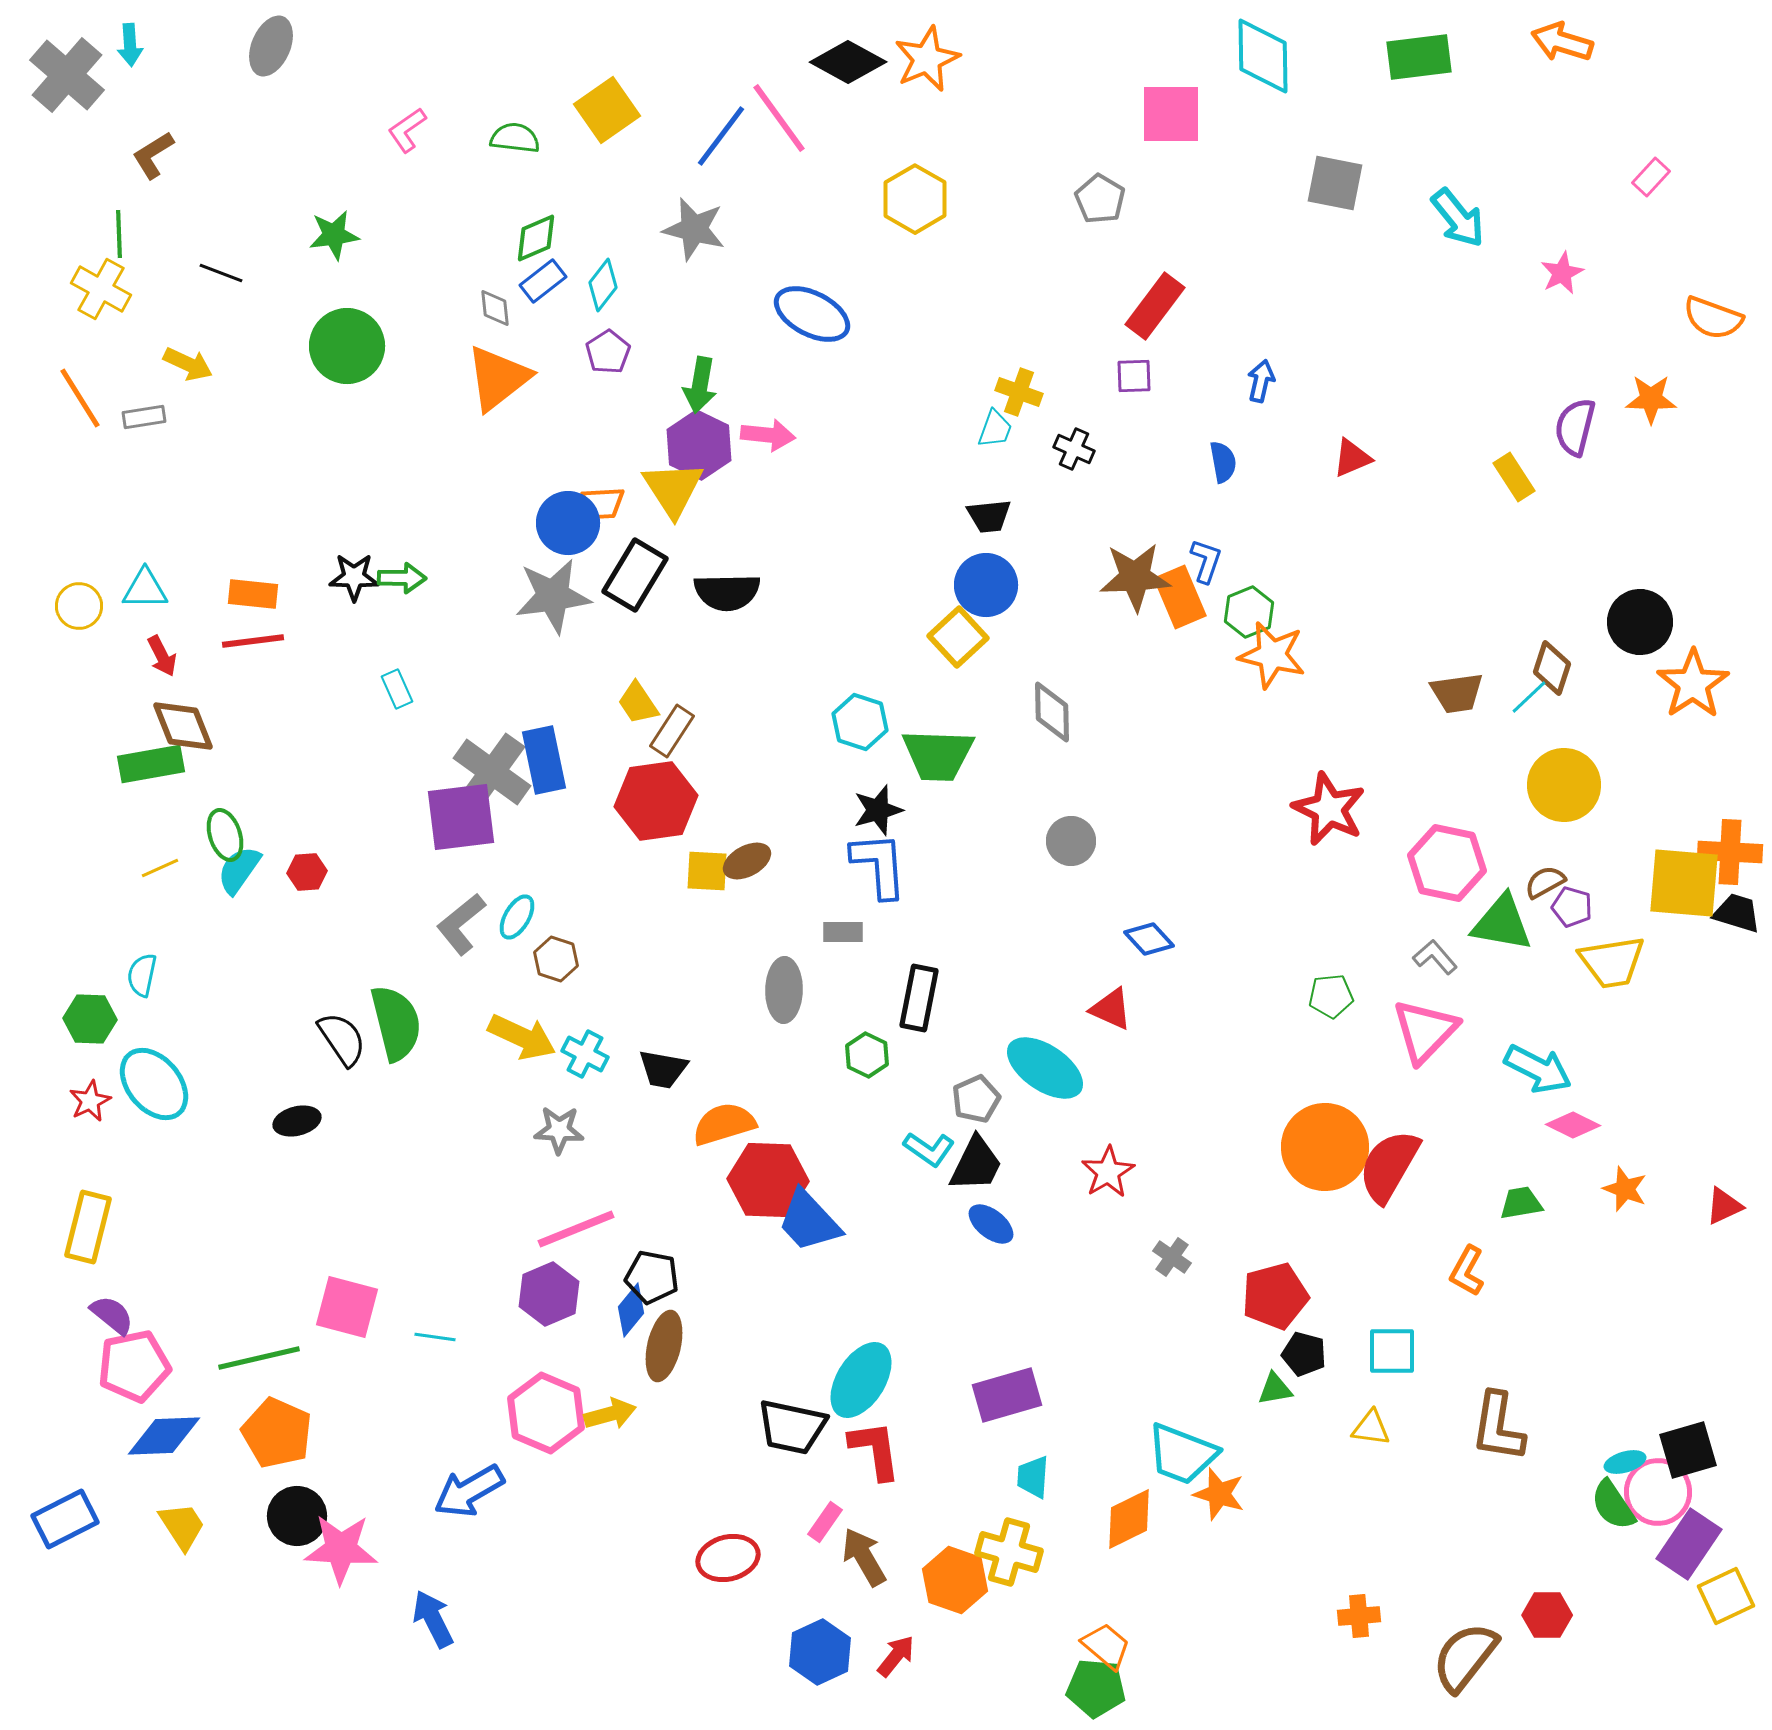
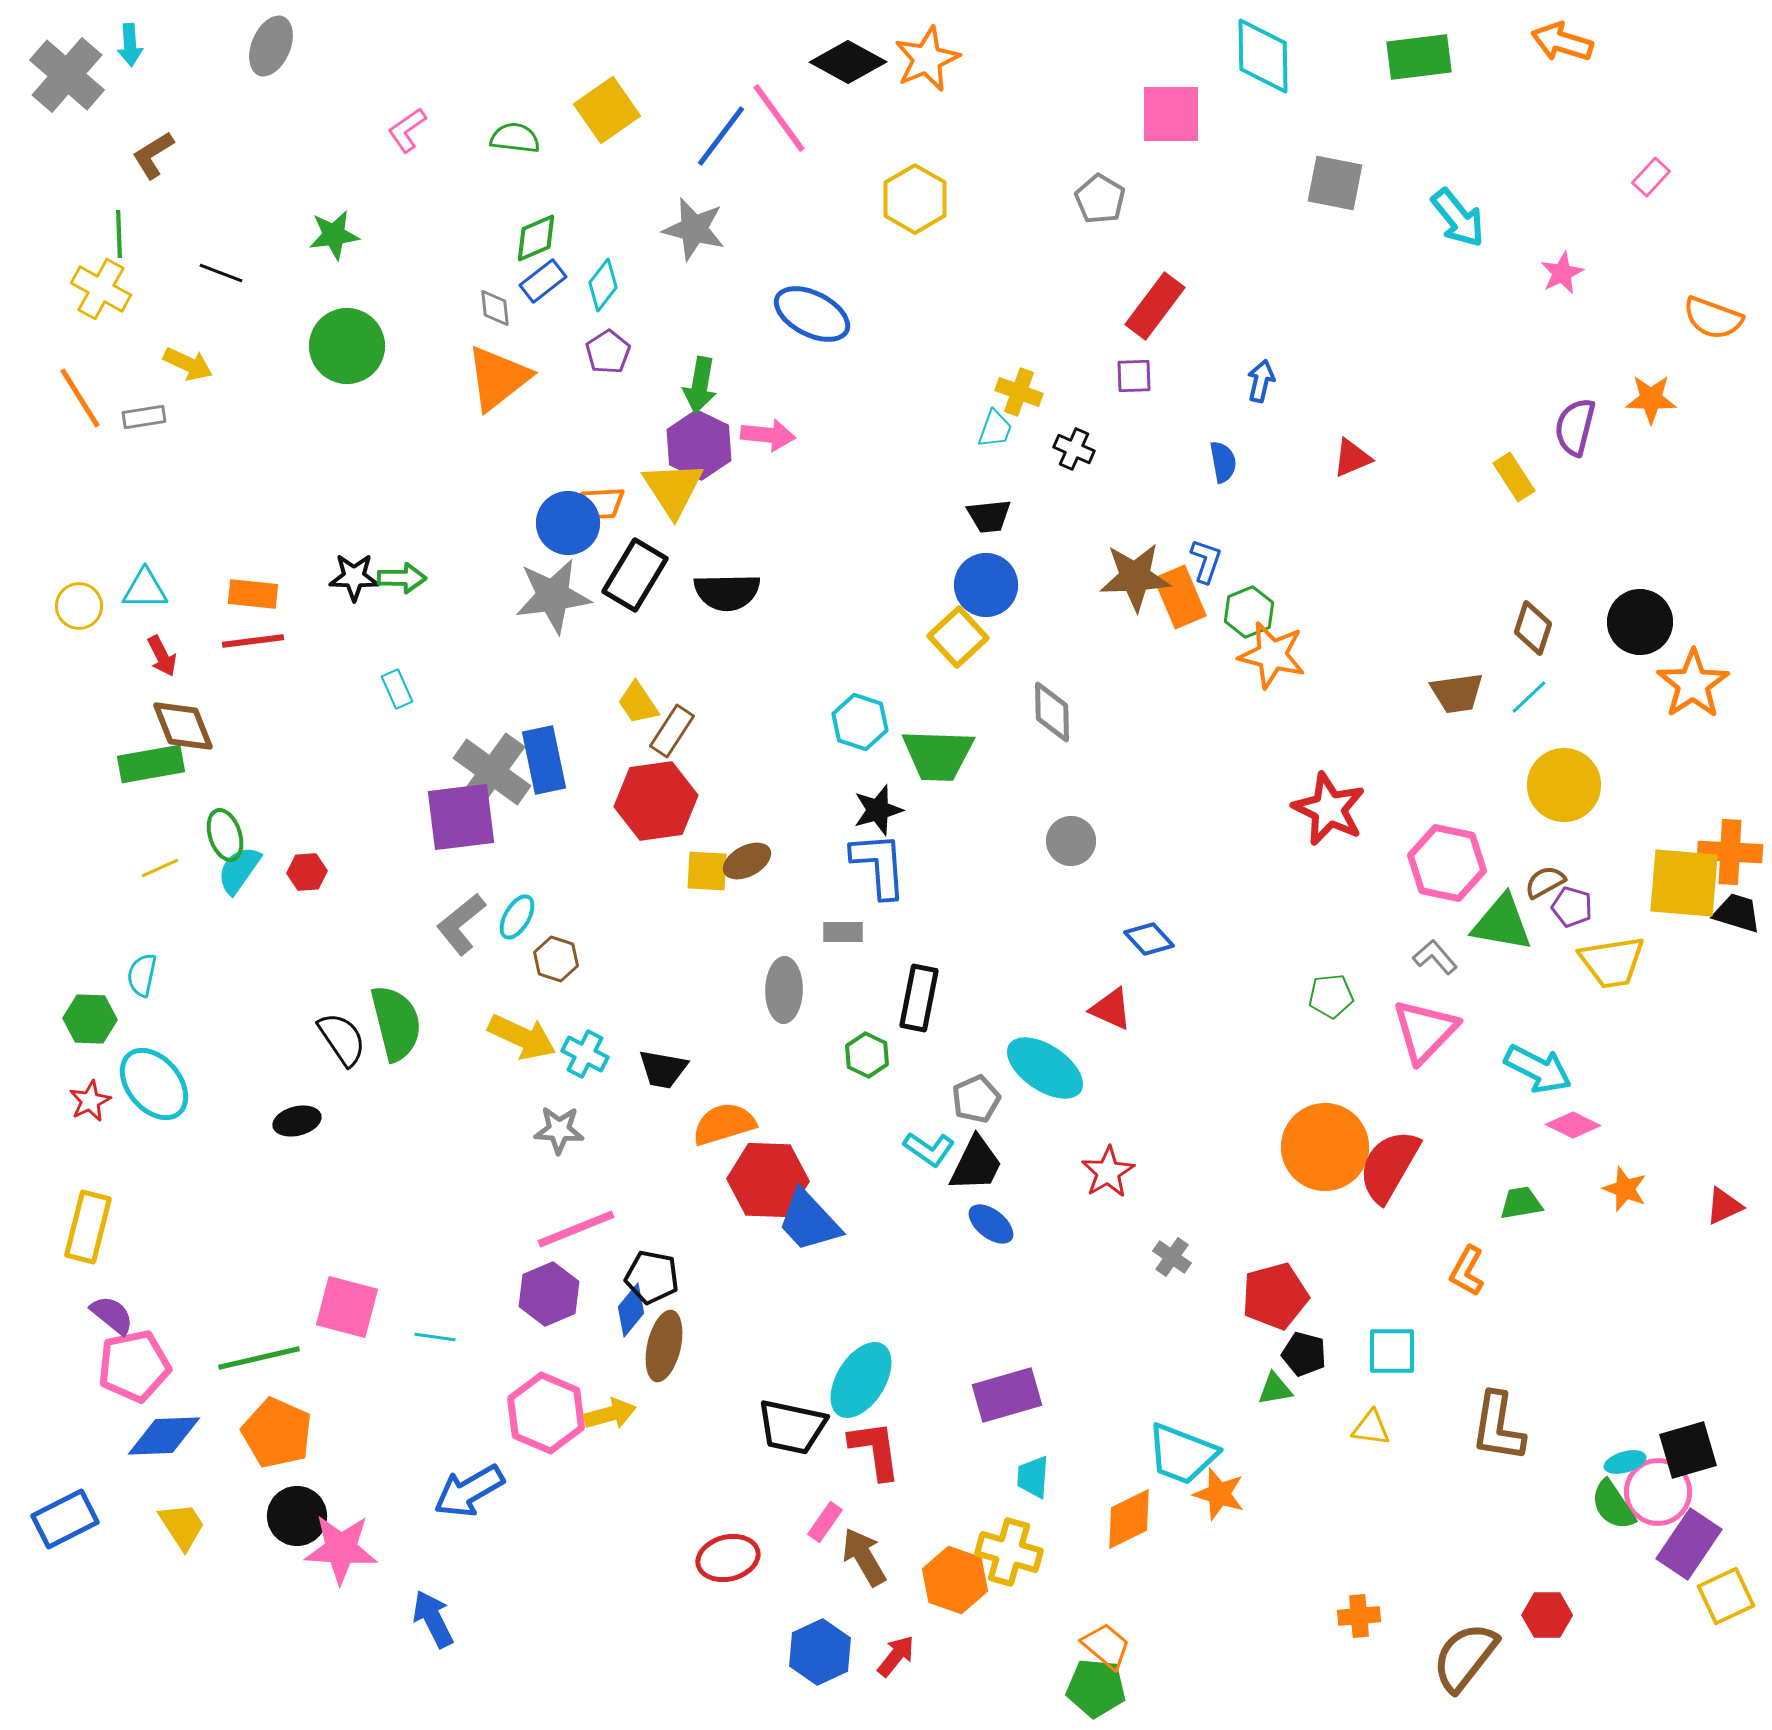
brown diamond at (1552, 668): moved 19 px left, 40 px up
